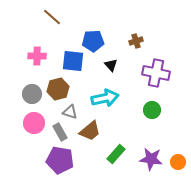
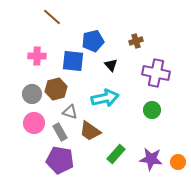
blue pentagon: rotated 10 degrees counterclockwise
brown hexagon: moved 2 px left
brown trapezoid: rotated 75 degrees clockwise
